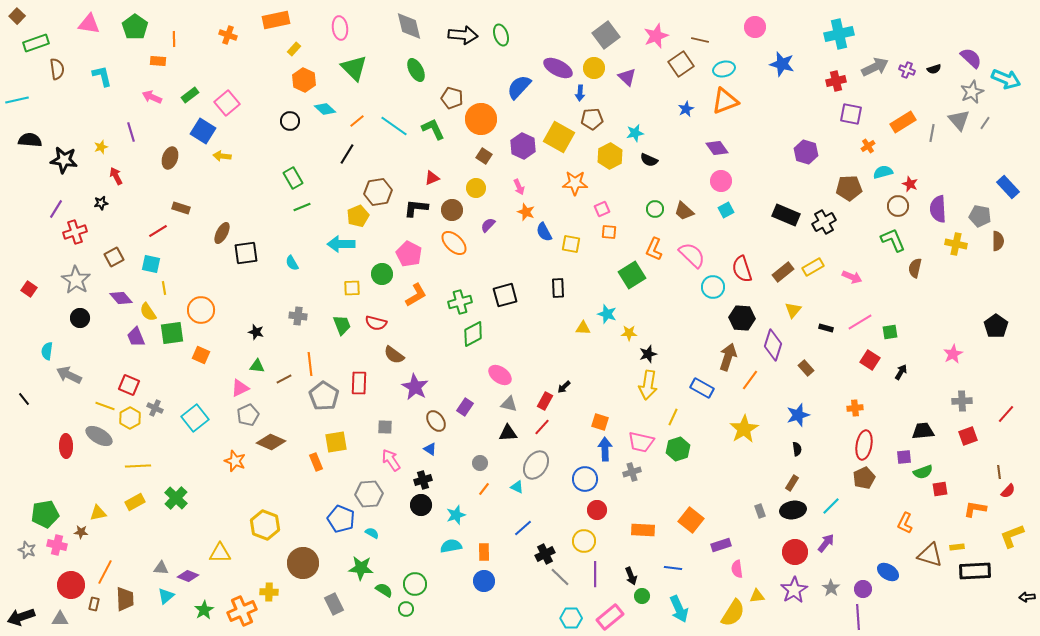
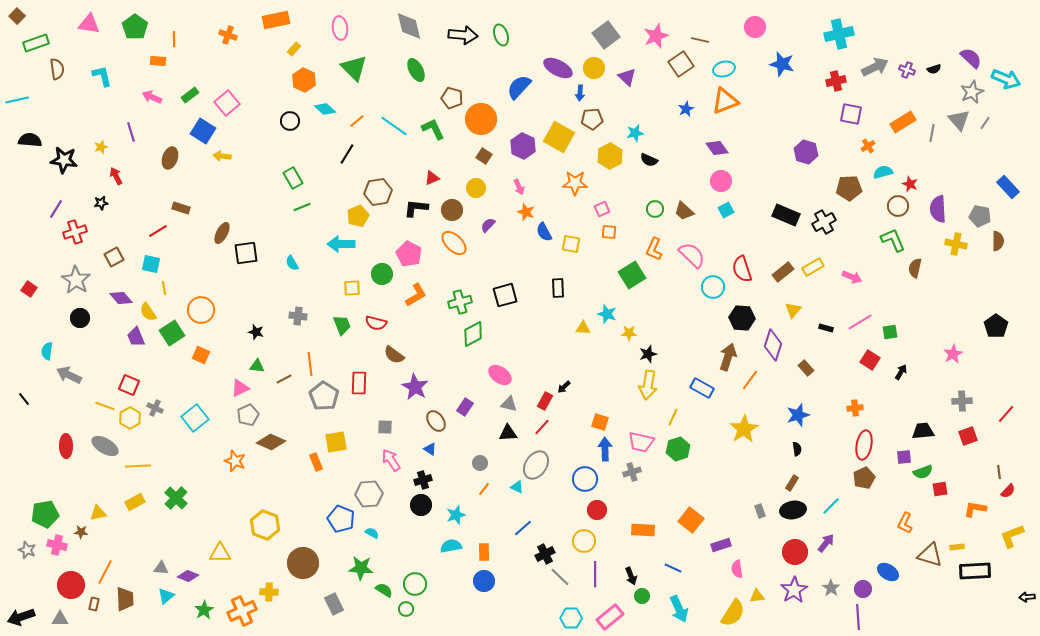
green square at (172, 333): rotated 25 degrees counterclockwise
gray ellipse at (99, 436): moved 6 px right, 10 px down
blue line at (673, 568): rotated 18 degrees clockwise
